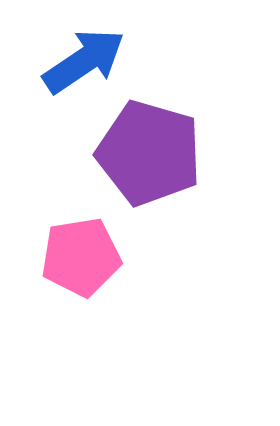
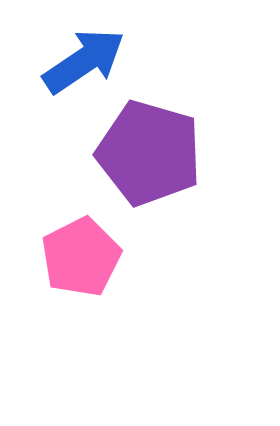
pink pentagon: rotated 18 degrees counterclockwise
